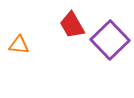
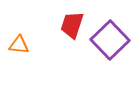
red trapezoid: rotated 48 degrees clockwise
